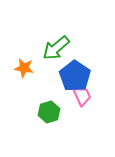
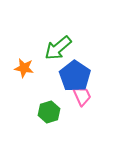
green arrow: moved 2 px right
